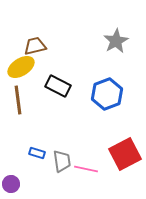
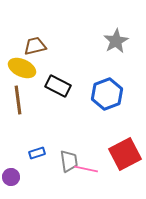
yellow ellipse: moved 1 px right, 1 px down; rotated 56 degrees clockwise
blue rectangle: rotated 35 degrees counterclockwise
gray trapezoid: moved 7 px right
purple circle: moved 7 px up
